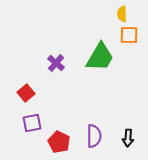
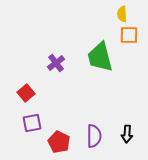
green trapezoid: rotated 136 degrees clockwise
purple cross: rotated 12 degrees clockwise
black arrow: moved 1 px left, 4 px up
